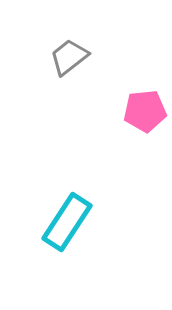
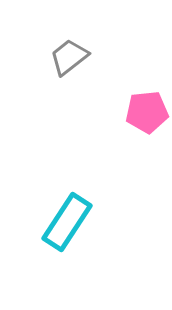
pink pentagon: moved 2 px right, 1 px down
